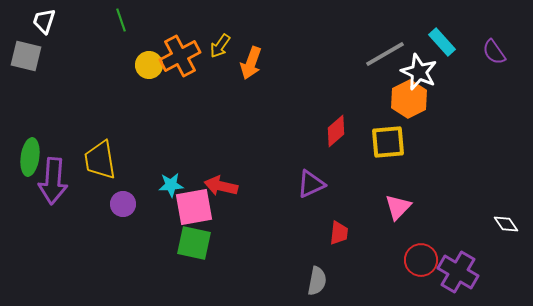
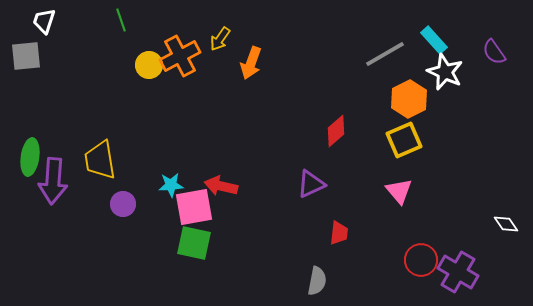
cyan rectangle: moved 8 px left, 2 px up
yellow arrow: moved 7 px up
gray square: rotated 20 degrees counterclockwise
white star: moved 26 px right
yellow square: moved 16 px right, 2 px up; rotated 18 degrees counterclockwise
pink triangle: moved 1 px right, 16 px up; rotated 24 degrees counterclockwise
